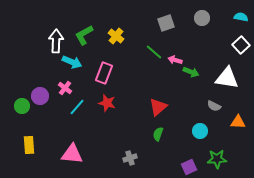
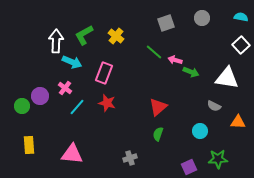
green star: moved 1 px right
